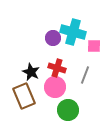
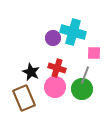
pink square: moved 7 px down
brown rectangle: moved 2 px down
green circle: moved 14 px right, 21 px up
